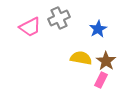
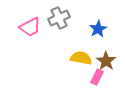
pink rectangle: moved 4 px left, 3 px up
